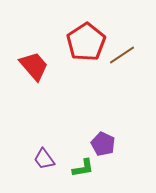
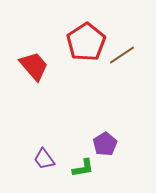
purple pentagon: moved 2 px right; rotated 15 degrees clockwise
